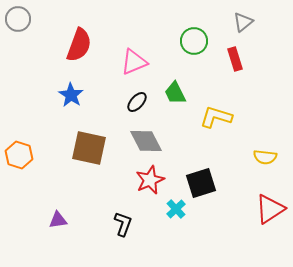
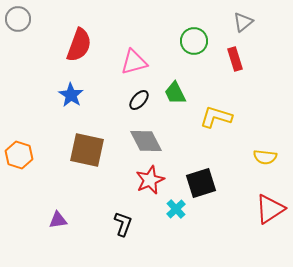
pink triangle: rotated 8 degrees clockwise
black ellipse: moved 2 px right, 2 px up
brown square: moved 2 px left, 2 px down
